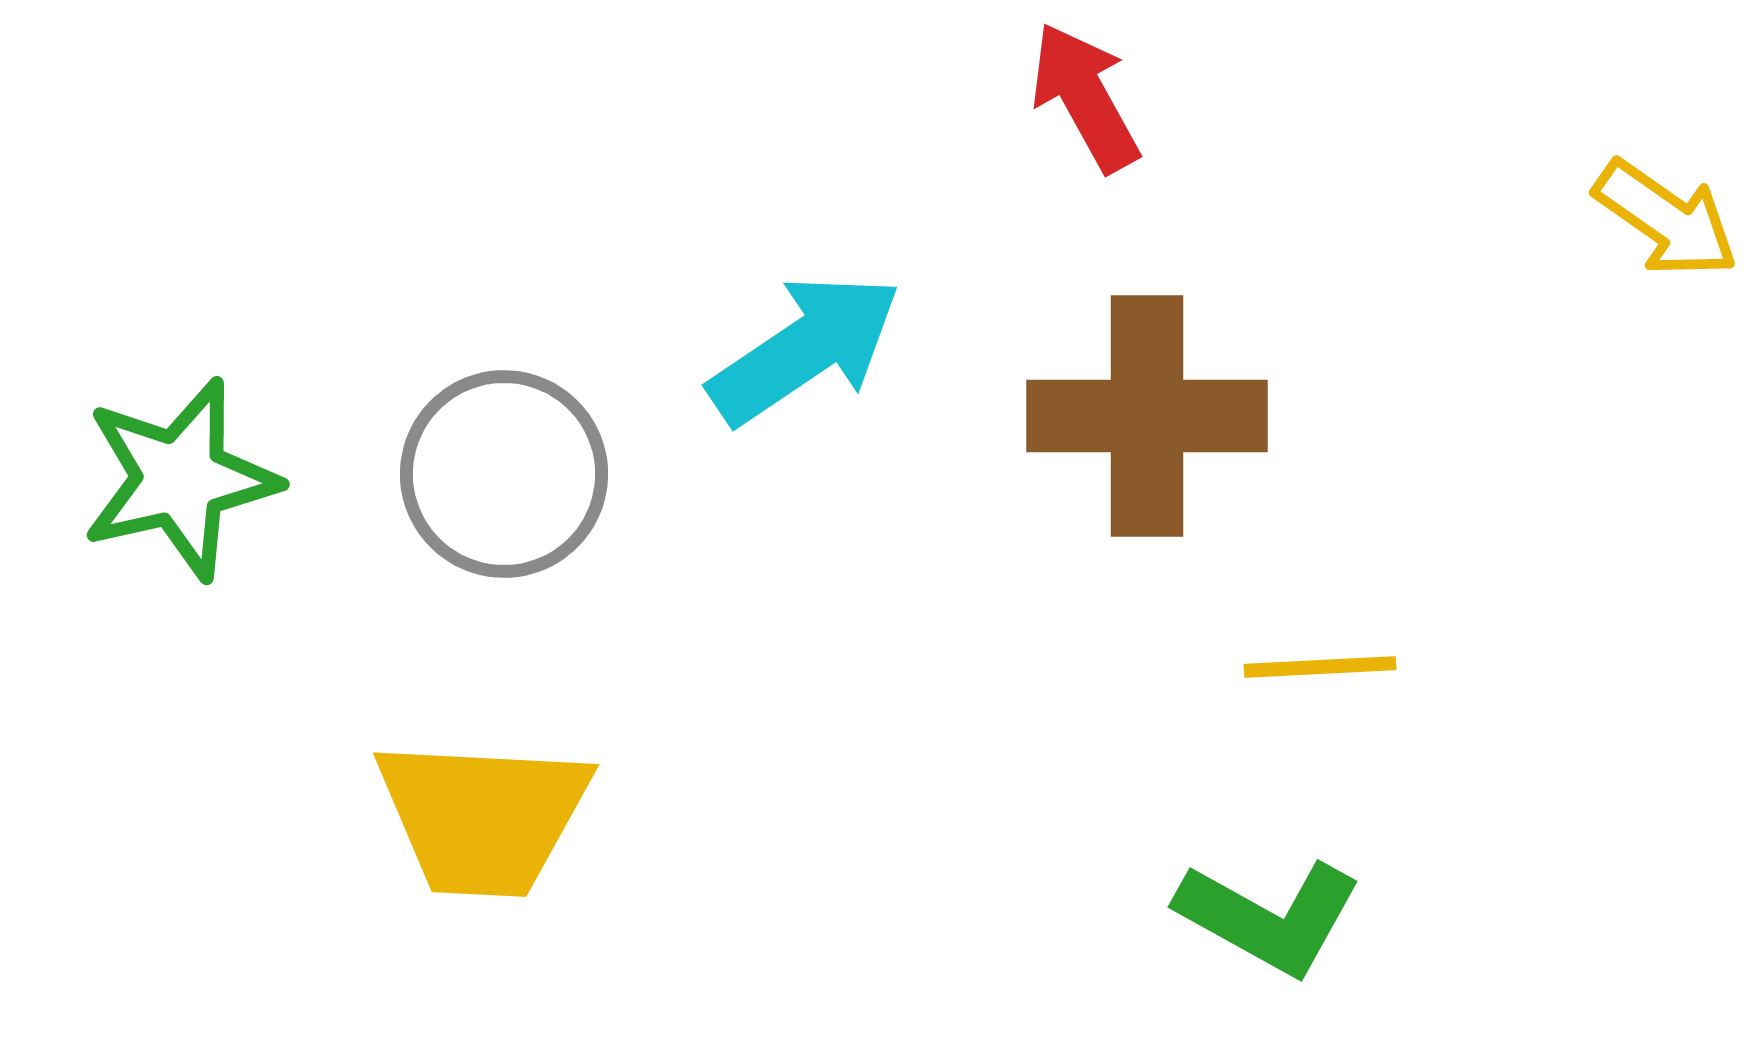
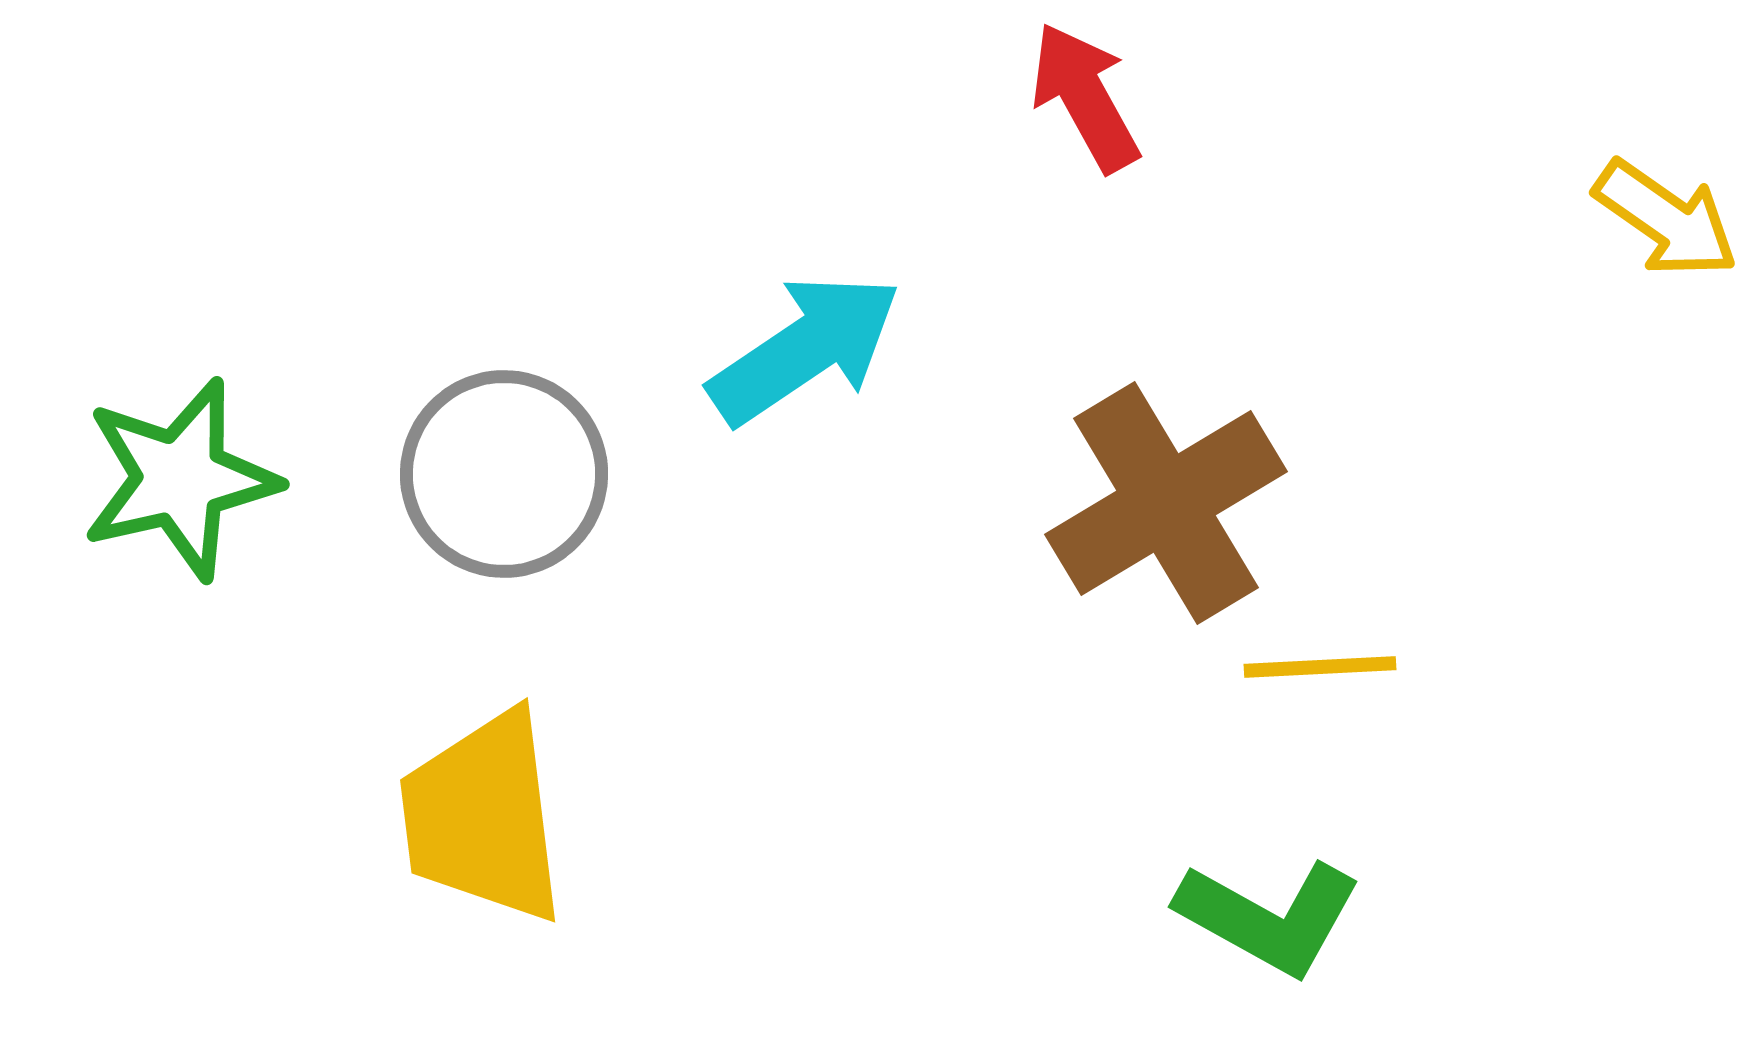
brown cross: moved 19 px right, 87 px down; rotated 31 degrees counterclockwise
yellow trapezoid: rotated 80 degrees clockwise
